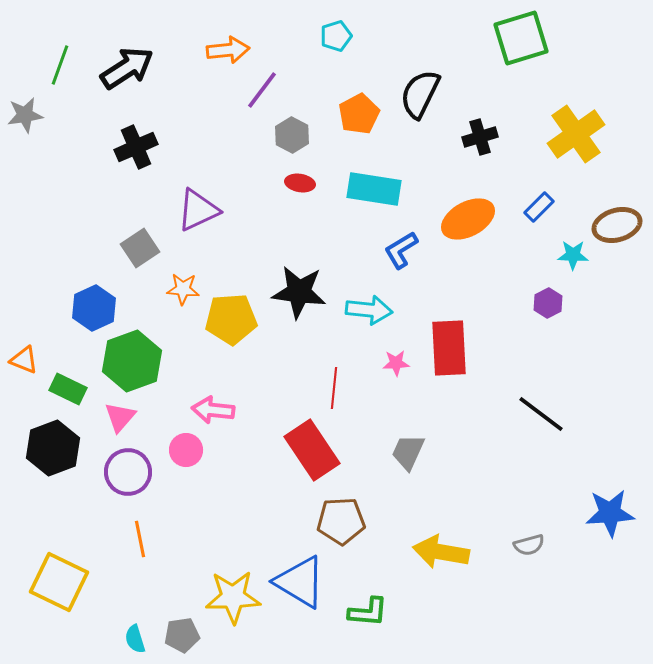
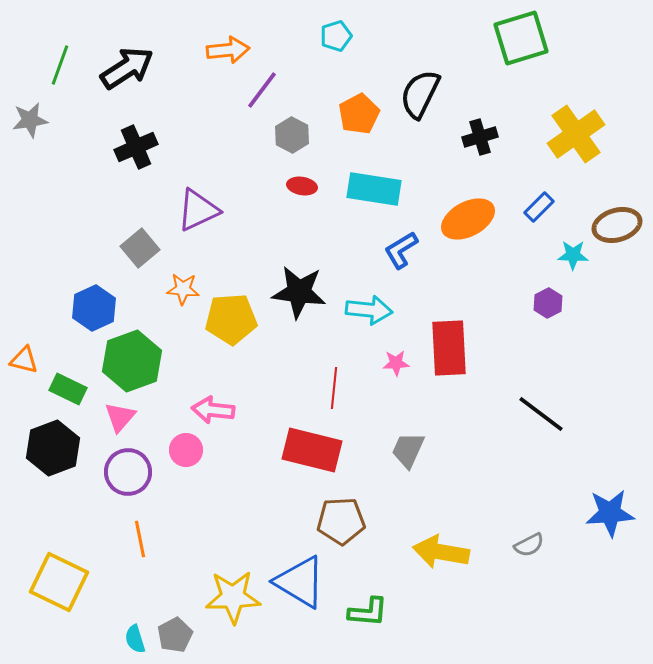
gray star at (25, 115): moved 5 px right, 5 px down
red ellipse at (300, 183): moved 2 px right, 3 px down
gray square at (140, 248): rotated 6 degrees counterclockwise
orange triangle at (24, 360): rotated 8 degrees counterclockwise
red rectangle at (312, 450): rotated 42 degrees counterclockwise
gray trapezoid at (408, 452): moved 2 px up
gray semicircle at (529, 545): rotated 12 degrees counterclockwise
gray pentagon at (182, 635): moved 7 px left; rotated 20 degrees counterclockwise
